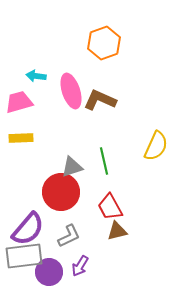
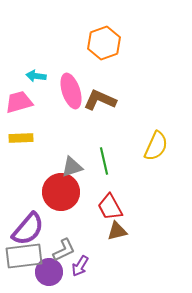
gray L-shape: moved 5 px left, 14 px down
